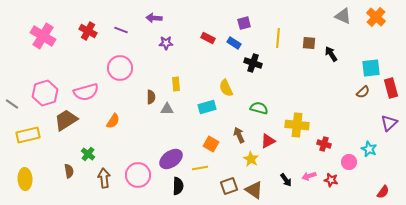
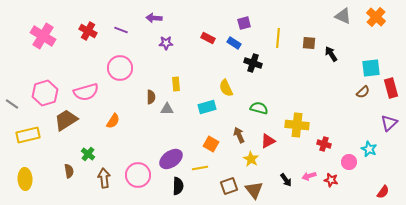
brown triangle at (254, 190): rotated 18 degrees clockwise
